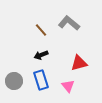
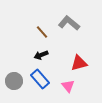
brown line: moved 1 px right, 2 px down
blue rectangle: moved 1 px left, 1 px up; rotated 24 degrees counterclockwise
